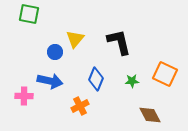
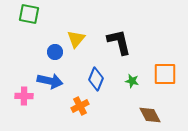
yellow triangle: moved 1 px right
orange square: rotated 25 degrees counterclockwise
green star: rotated 16 degrees clockwise
